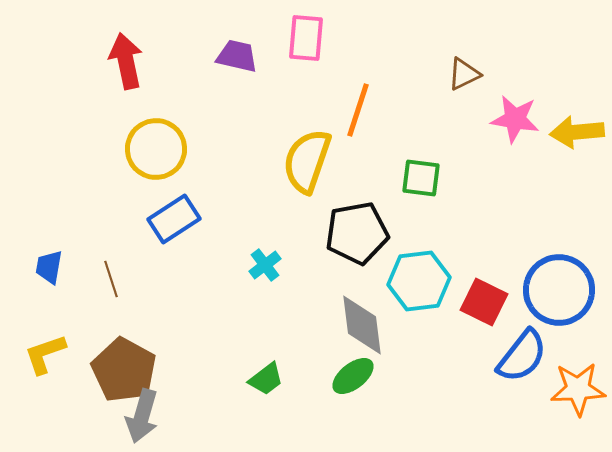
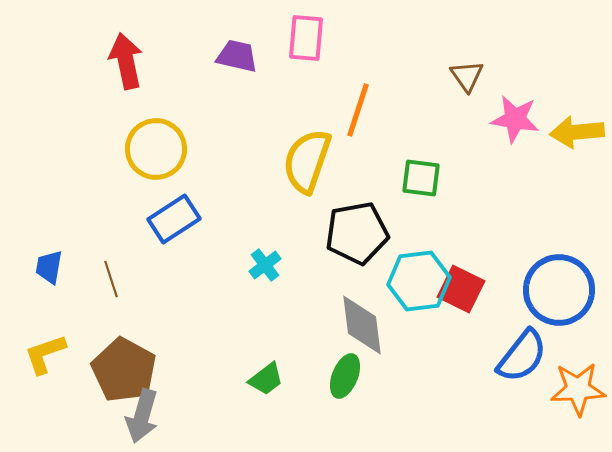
brown triangle: moved 3 px right, 2 px down; rotated 39 degrees counterclockwise
red square: moved 23 px left, 13 px up
green ellipse: moved 8 px left; rotated 30 degrees counterclockwise
